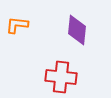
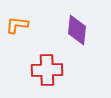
red cross: moved 14 px left, 7 px up; rotated 8 degrees counterclockwise
